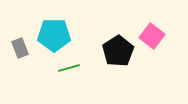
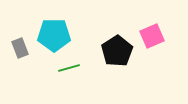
pink square: rotated 30 degrees clockwise
black pentagon: moved 1 px left
